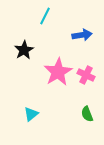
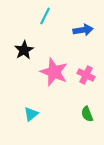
blue arrow: moved 1 px right, 5 px up
pink star: moved 4 px left; rotated 20 degrees counterclockwise
